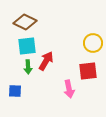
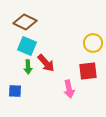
cyan square: rotated 30 degrees clockwise
red arrow: moved 2 px down; rotated 108 degrees clockwise
